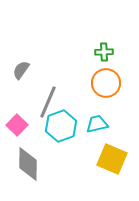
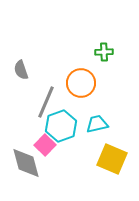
gray semicircle: rotated 54 degrees counterclockwise
orange circle: moved 25 px left
gray line: moved 2 px left
pink square: moved 28 px right, 20 px down
gray diamond: moved 2 px left, 1 px up; rotated 16 degrees counterclockwise
